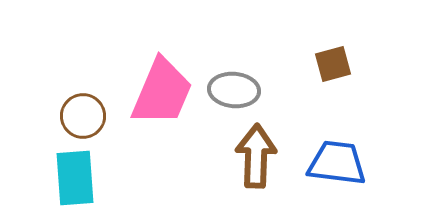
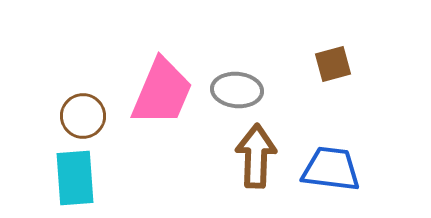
gray ellipse: moved 3 px right
blue trapezoid: moved 6 px left, 6 px down
